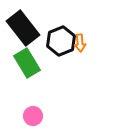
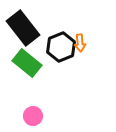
black hexagon: moved 6 px down
green rectangle: rotated 20 degrees counterclockwise
